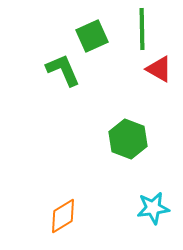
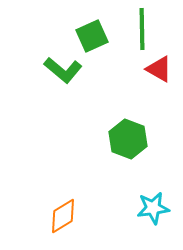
green L-shape: rotated 153 degrees clockwise
